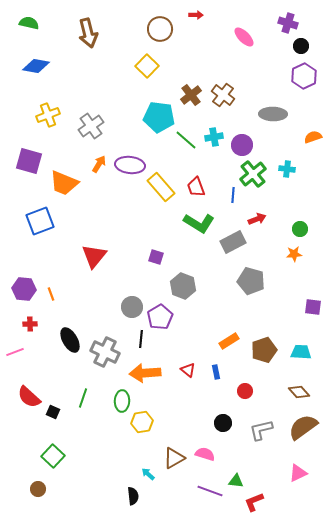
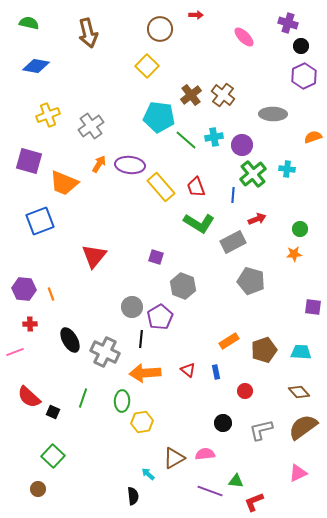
pink semicircle at (205, 454): rotated 24 degrees counterclockwise
